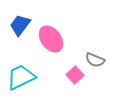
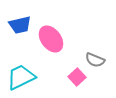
blue trapezoid: rotated 140 degrees counterclockwise
pink square: moved 2 px right, 2 px down
